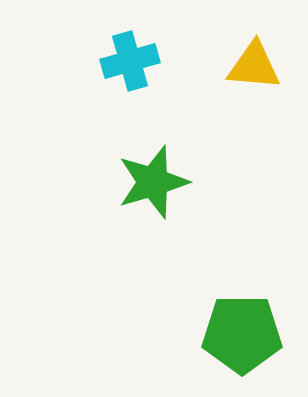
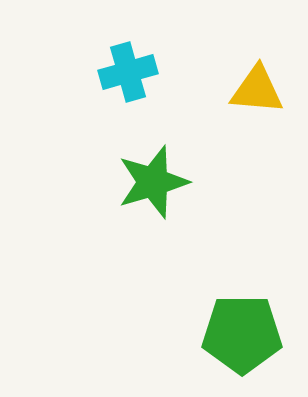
cyan cross: moved 2 px left, 11 px down
yellow triangle: moved 3 px right, 24 px down
